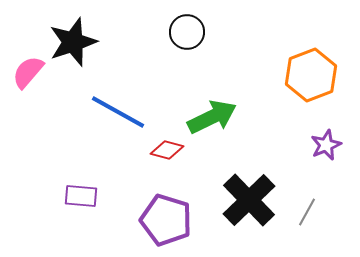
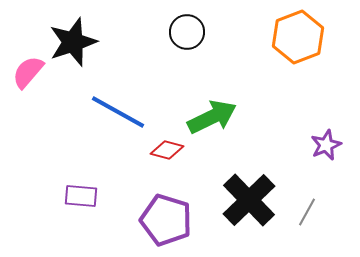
orange hexagon: moved 13 px left, 38 px up
